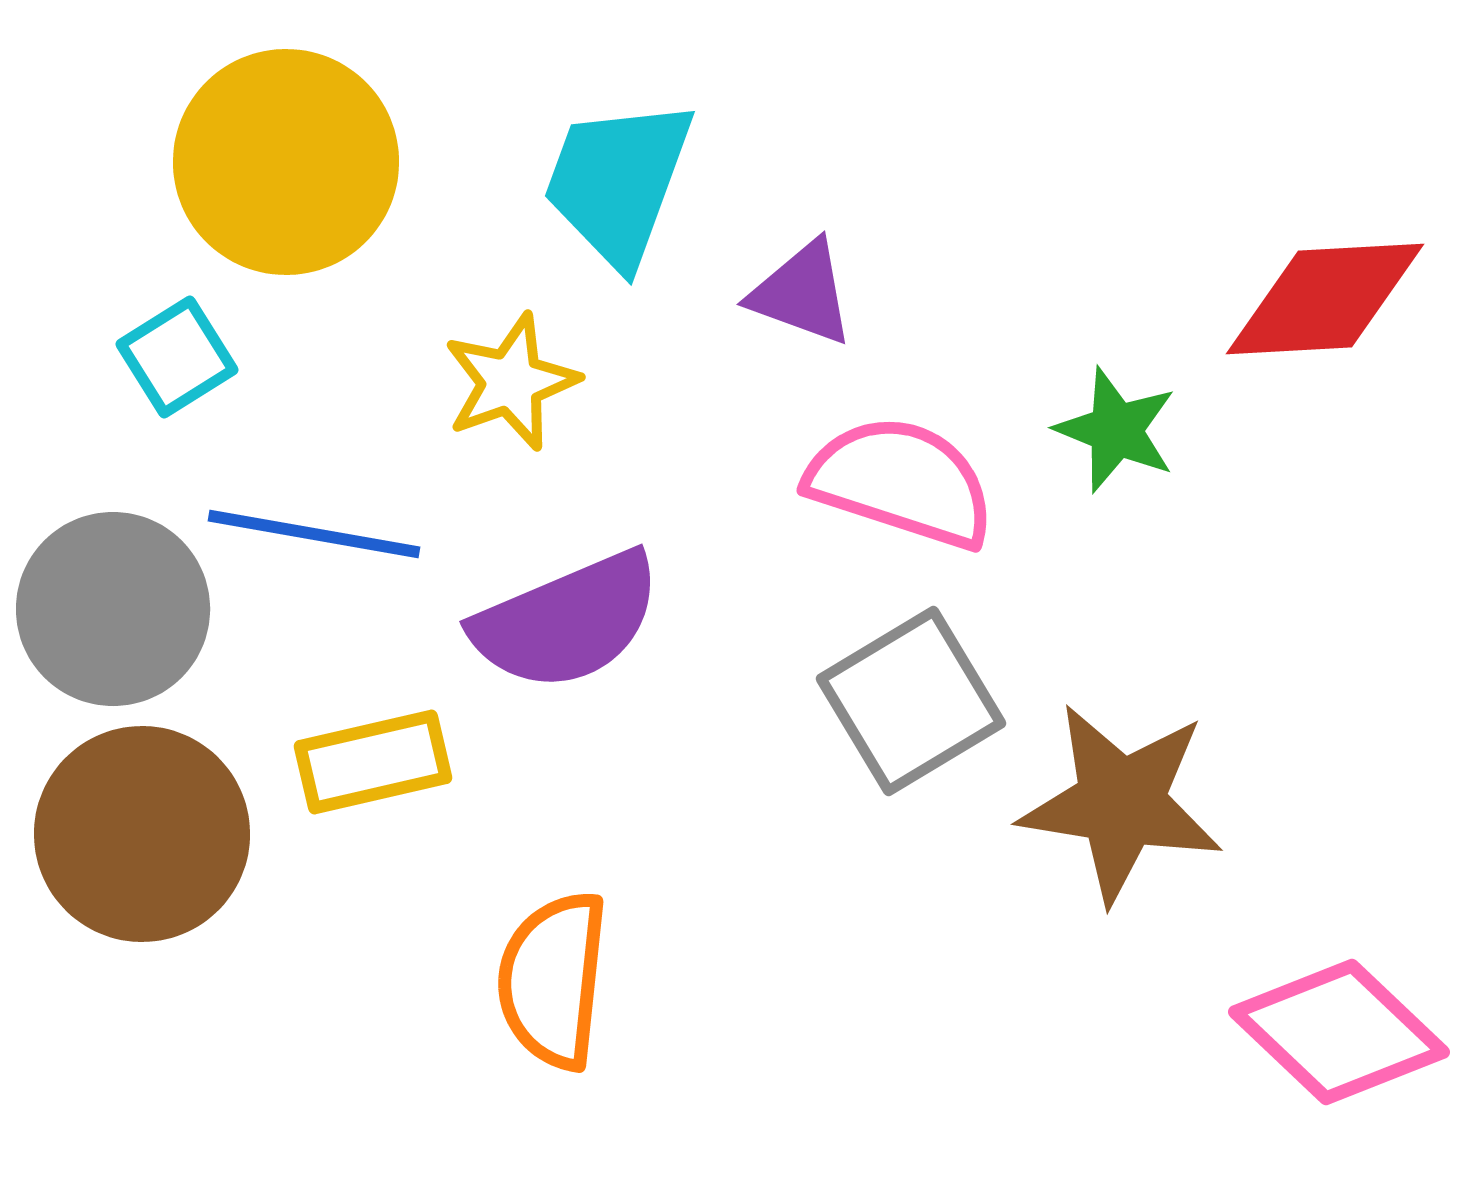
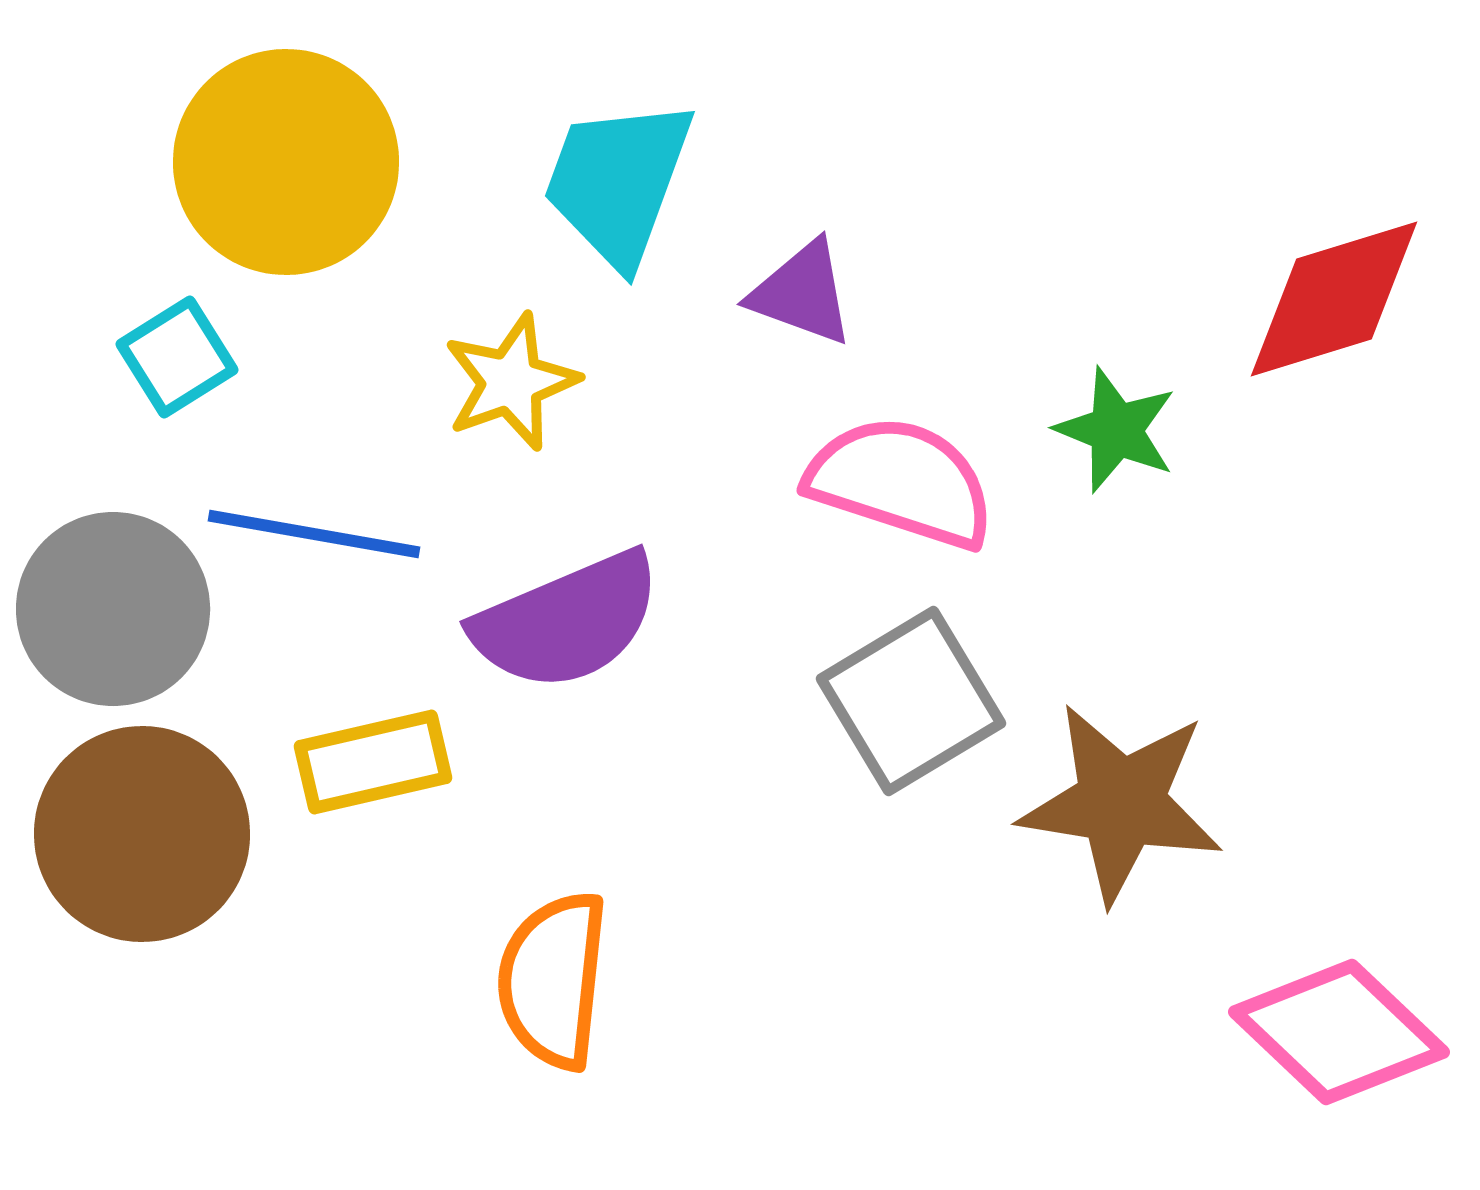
red diamond: moved 9 px right; rotated 14 degrees counterclockwise
